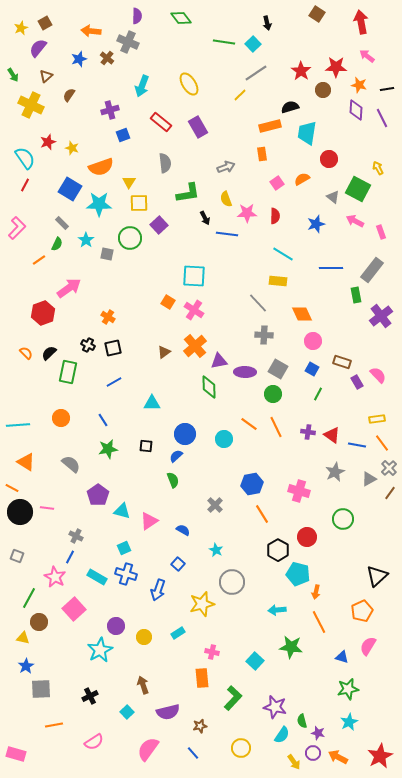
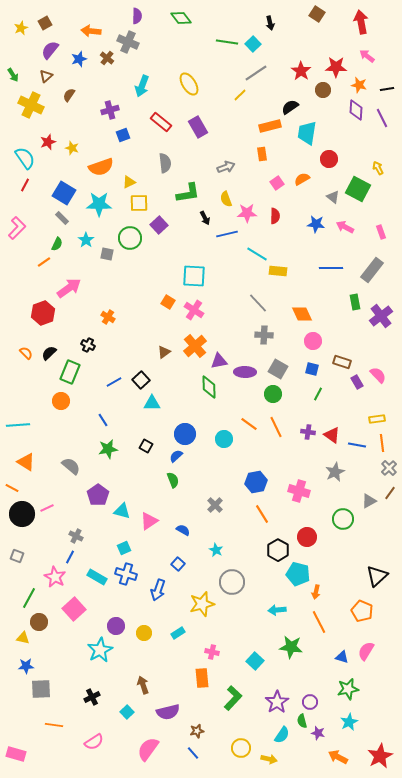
black arrow at (267, 23): moved 3 px right
green line at (224, 42): moved 3 px right
purple semicircle at (38, 48): moved 12 px right, 2 px down
black semicircle at (290, 107): rotated 18 degrees counterclockwise
yellow triangle at (129, 182): rotated 32 degrees clockwise
blue square at (70, 189): moved 6 px left, 4 px down
pink arrow at (355, 221): moved 10 px left, 6 px down
gray rectangle at (62, 223): moved 5 px up
blue star at (316, 224): rotated 24 degrees clockwise
blue line at (227, 234): rotated 20 degrees counterclockwise
cyan line at (283, 254): moved 26 px left
orange line at (39, 260): moved 5 px right, 2 px down
yellow rectangle at (278, 281): moved 10 px up
green rectangle at (356, 295): moved 1 px left, 7 px down
black square at (113, 348): moved 28 px right, 32 px down; rotated 30 degrees counterclockwise
blue square at (312, 369): rotated 16 degrees counterclockwise
green rectangle at (68, 372): moved 2 px right; rotated 10 degrees clockwise
orange circle at (61, 418): moved 17 px up
orange line at (382, 443): rotated 30 degrees clockwise
black square at (146, 446): rotated 24 degrees clockwise
gray semicircle at (71, 464): moved 2 px down
gray triangle at (369, 479): moved 22 px down
blue hexagon at (252, 484): moved 4 px right, 2 px up
pink line at (47, 508): rotated 32 degrees counterclockwise
black circle at (20, 512): moved 2 px right, 2 px down
orange pentagon at (362, 611): rotated 25 degrees counterclockwise
yellow circle at (144, 637): moved 4 px up
pink semicircle at (368, 646): moved 2 px left, 5 px down
blue star at (26, 666): rotated 28 degrees clockwise
black cross at (90, 696): moved 2 px right, 1 px down
purple star at (275, 707): moved 2 px right, 5 px up; rotated 25 degrees clockwise
orange line at (54, 725): rotated 18 degrees clockwise
brown star at (200, 726): moved 3 px left, 5 px down
purple circle at (313, 753): moved 3 px left, 51 px up
yellow arrow at (294, 762): moved 25 px left, 3 px up; rotated 42 degrees counterclockwise
